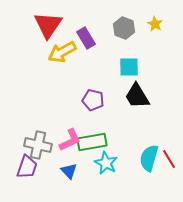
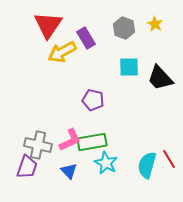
black trapezoid: moved 23 px right, 18 px up; rotated 12 degrees counterclockwise
cyan semicircle: moved 2 px left, 7 px down
